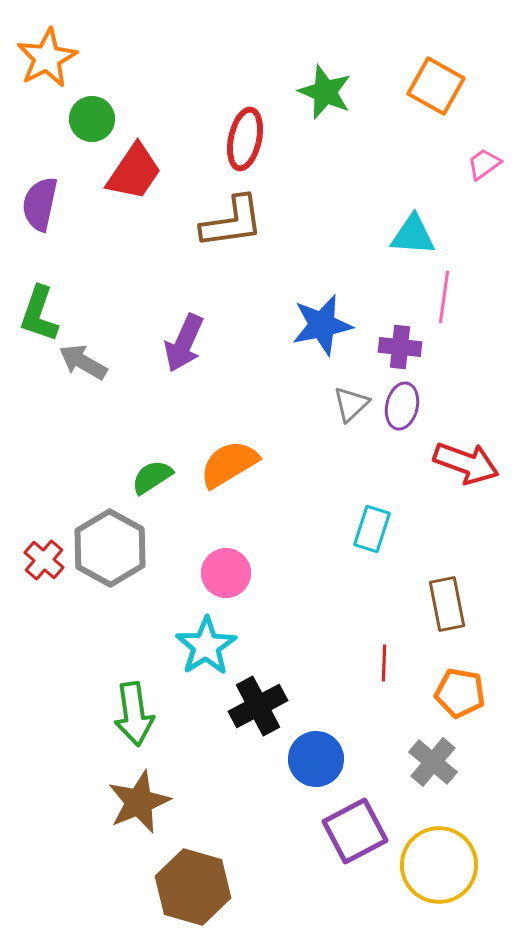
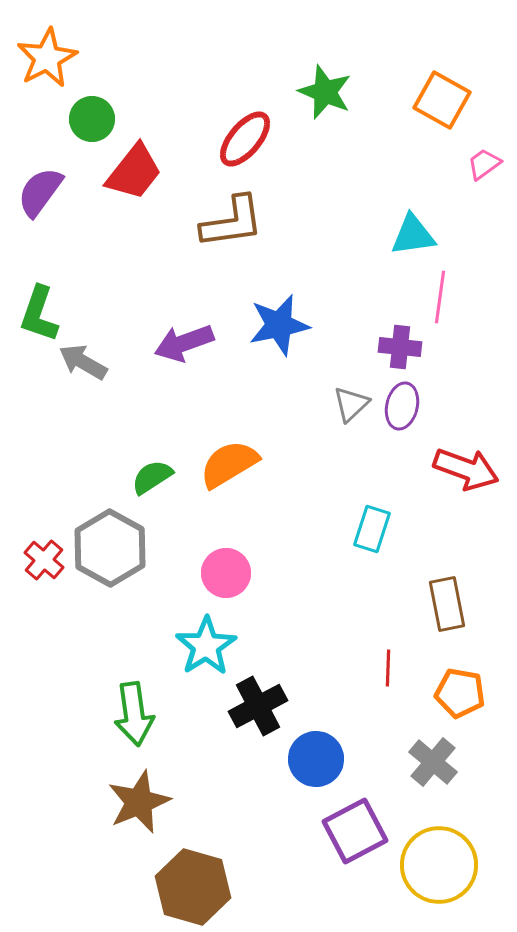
orange square: moved 6 px right, 14 px down
red ellipse: rotated 28 degrees clockwise
red trapezoid: rotated 4 degrees clockwise
purple semicircle: moved 12 px up; rotated 24 degrees clockwise
cyan triangle: rotated 12 degrees counterclockwise
pink line: moved 4 px left
blue star: moved 43 px left
purple arrow: rotated 46 degrees clockwise
red arrow: moved 6 px down
red line: moved 4 px right, 5 px down
